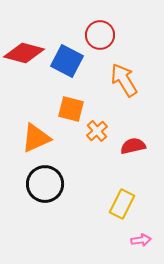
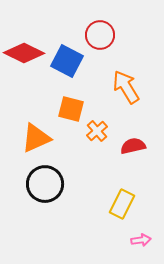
red diamond: rotated 12 degrees clockwise
orange arrow: moved 2 px right, 7 px down
